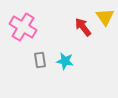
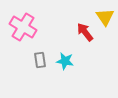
red arrow: moved 2 px right, 5 px down
